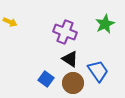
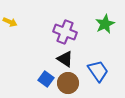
black triangle: moved 5 px left
brown circle: moved 5 px left
